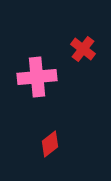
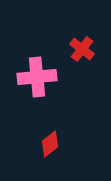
red cross: moved 1 px left
